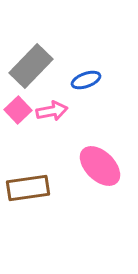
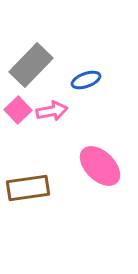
gray rectangle: moved 1 px up
